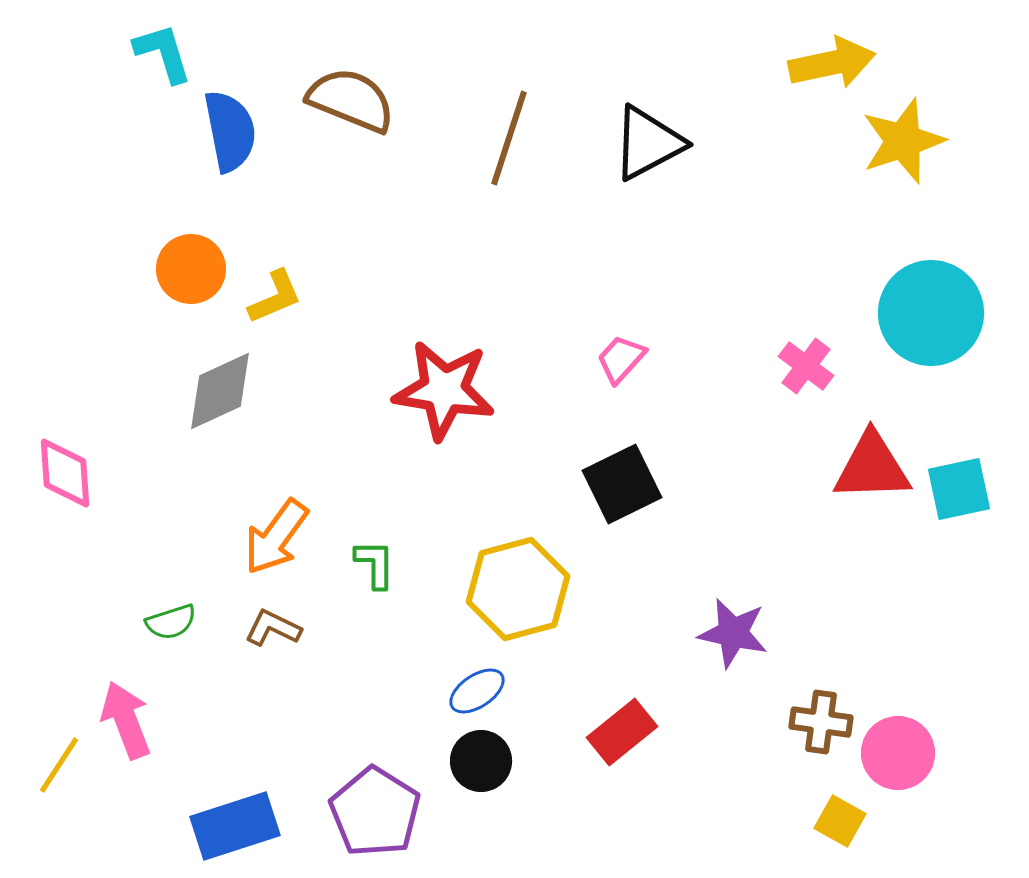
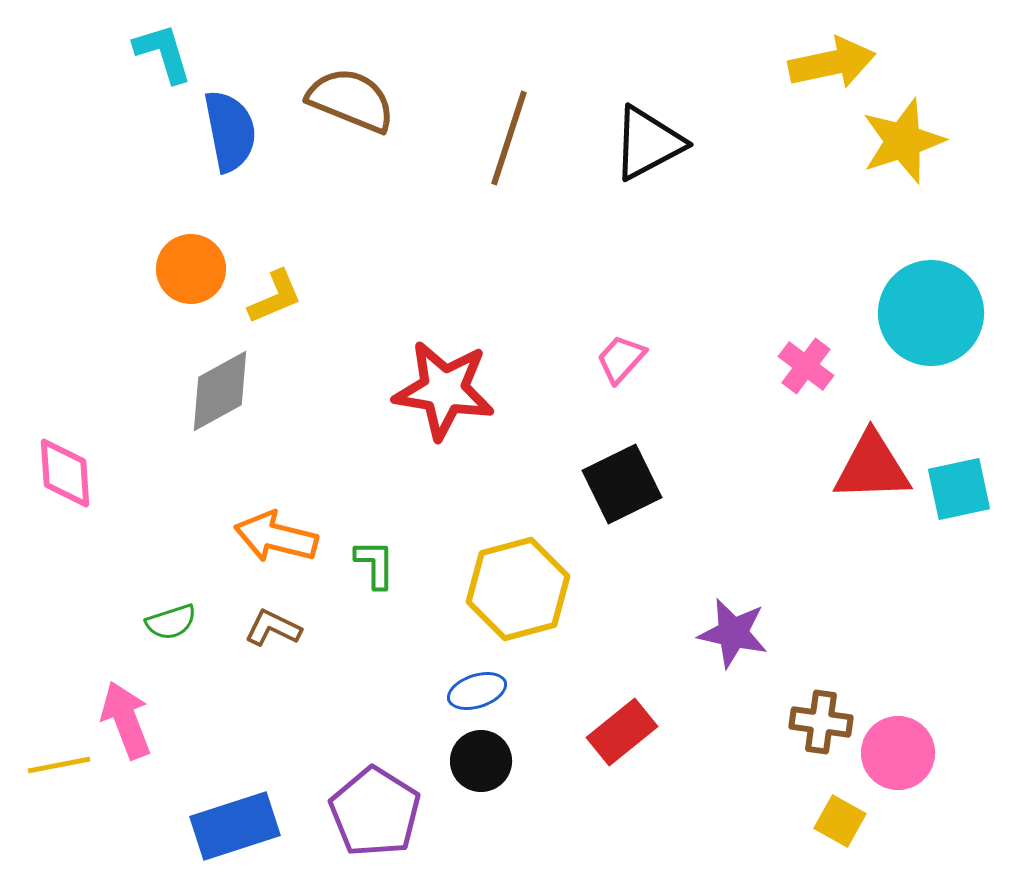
gray diamond: rotated 4 degrees counterclockwise
orange arrow: rotated 68 degrees clockwise
blue ellipse: rotated 16 degrees clockwise
yellow line: rotated 46 degrees clockwise
